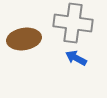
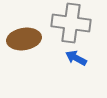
gray cross: moved 2 px left
